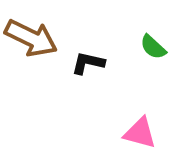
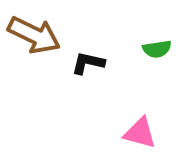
brown arrow: moved 3 px right, 3 px up
green semicircle: moved 4 px right, 2 px down; rotated 52 degrees counterclockwise
